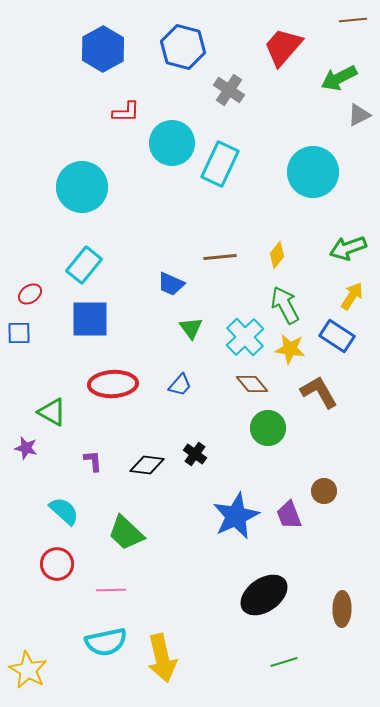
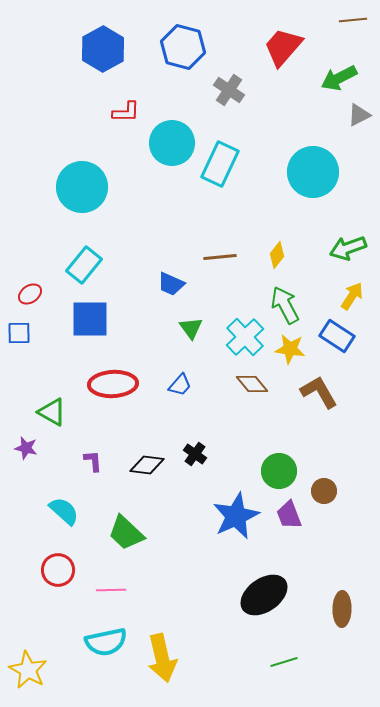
green circle at (268, 428): moved 11 px right, 43 px down
red circle at (57, 564): moved 1 px right, 6 px down
